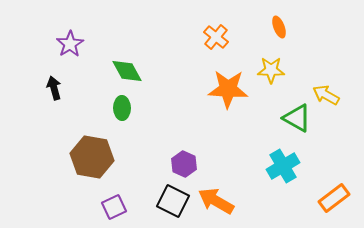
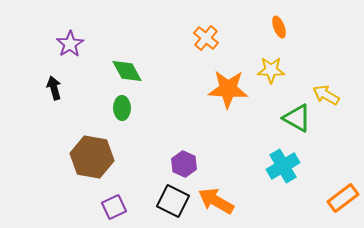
orange cross: moved 10 px left, 1 px down
orange rectangle: moved 9 px right
